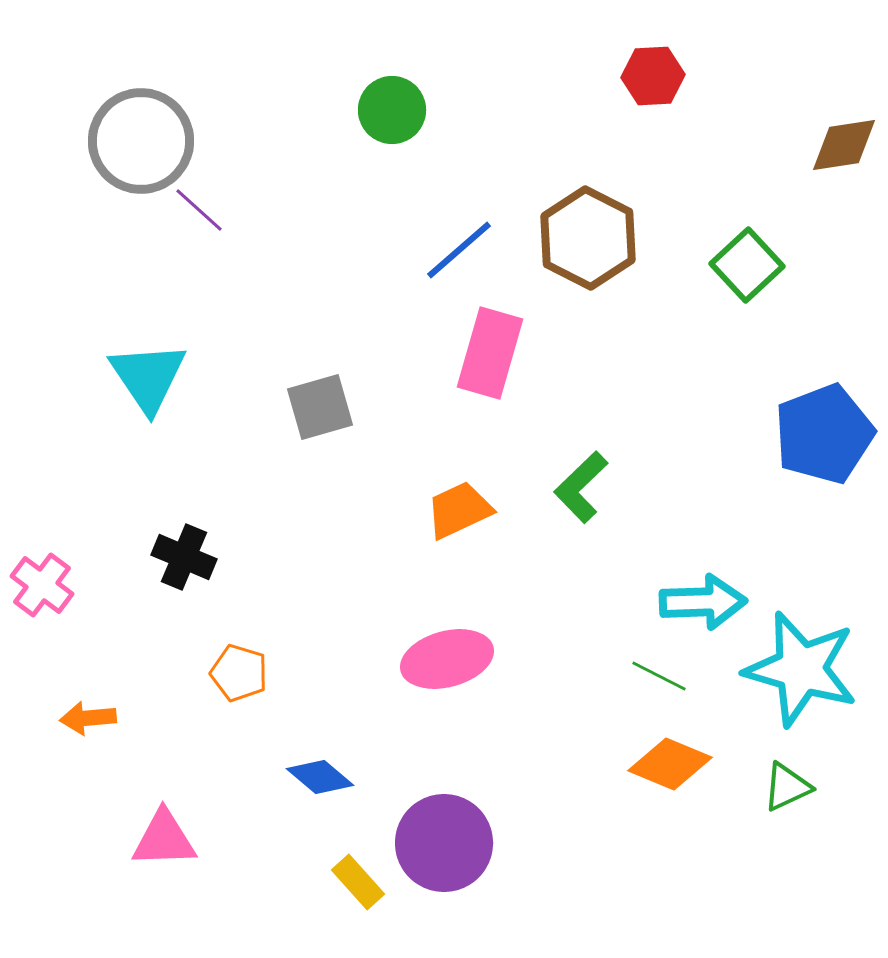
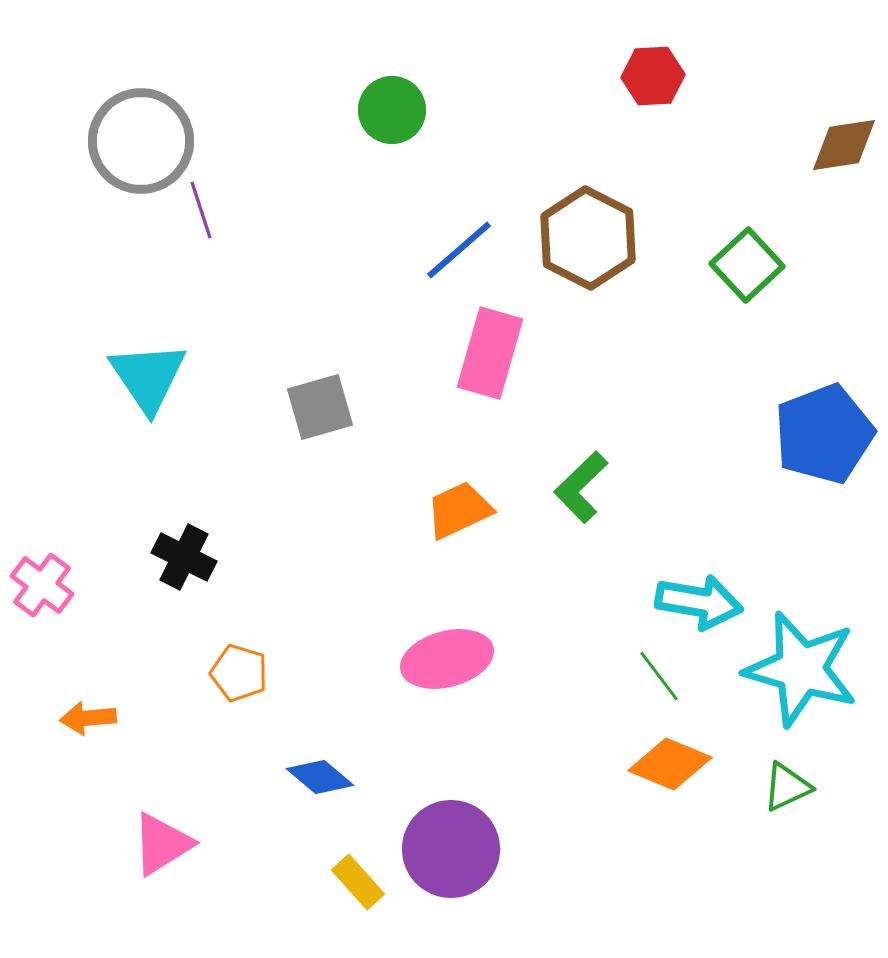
purple line: moved 2 px right; rotated 30 degrees clockwise
black cross: rotated 4 degrees clockwise
cyan arrow: moved 4 px left; rotated 12 degrees clockwise
green line: rotated 26 degrees clockwise
pink triangle: moved 2 px left, 5 px down; rotated 30 degrees counterclockwise
purple circle: moved 7 px right, 6 px down
